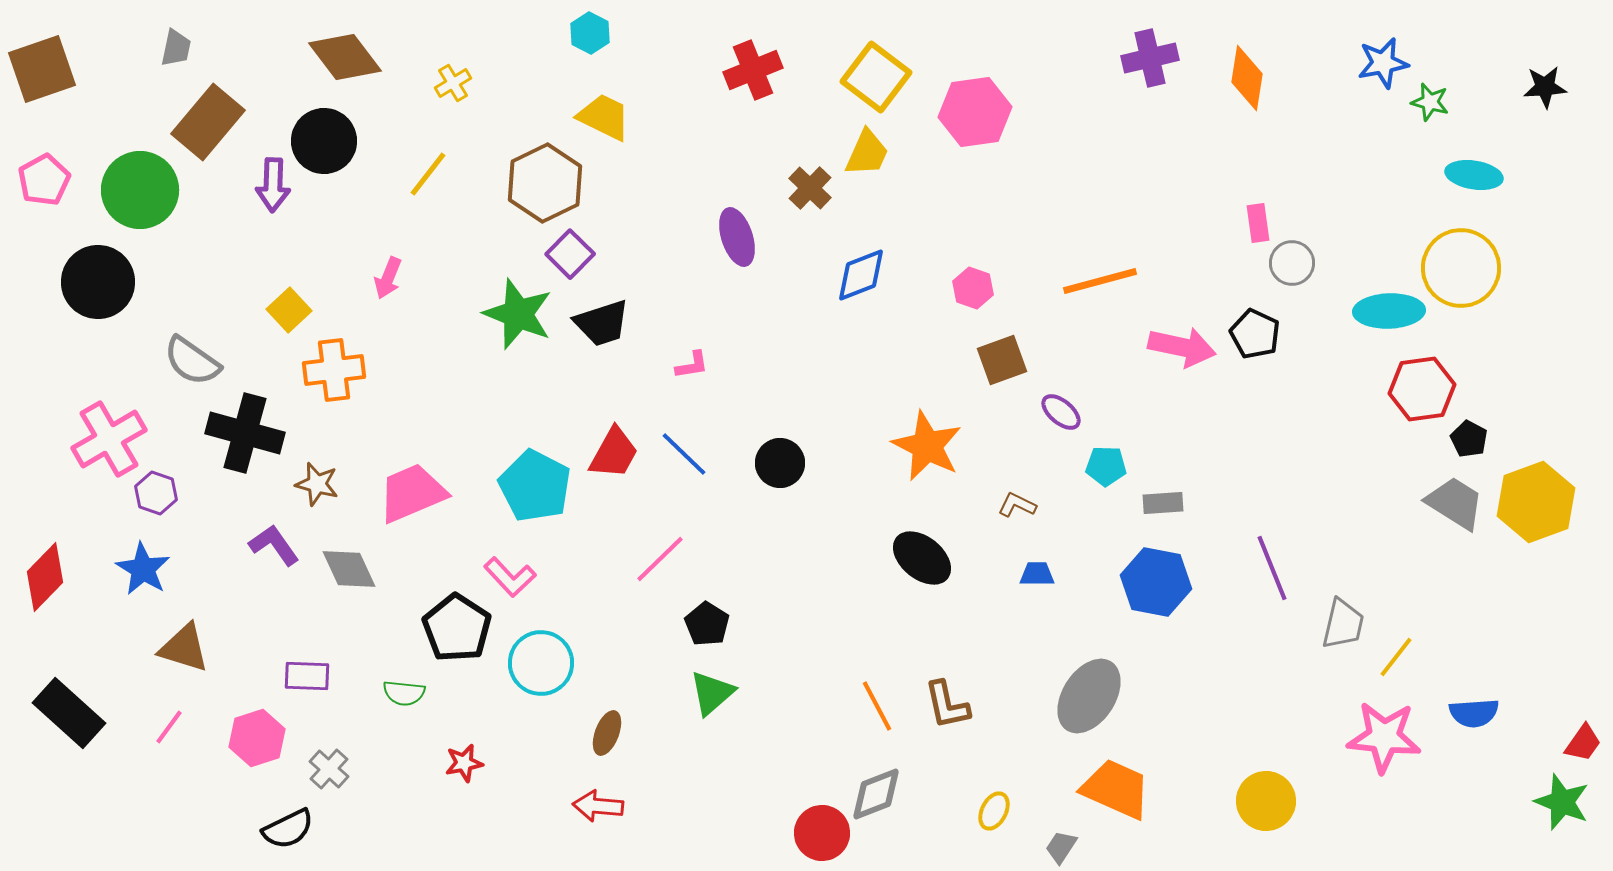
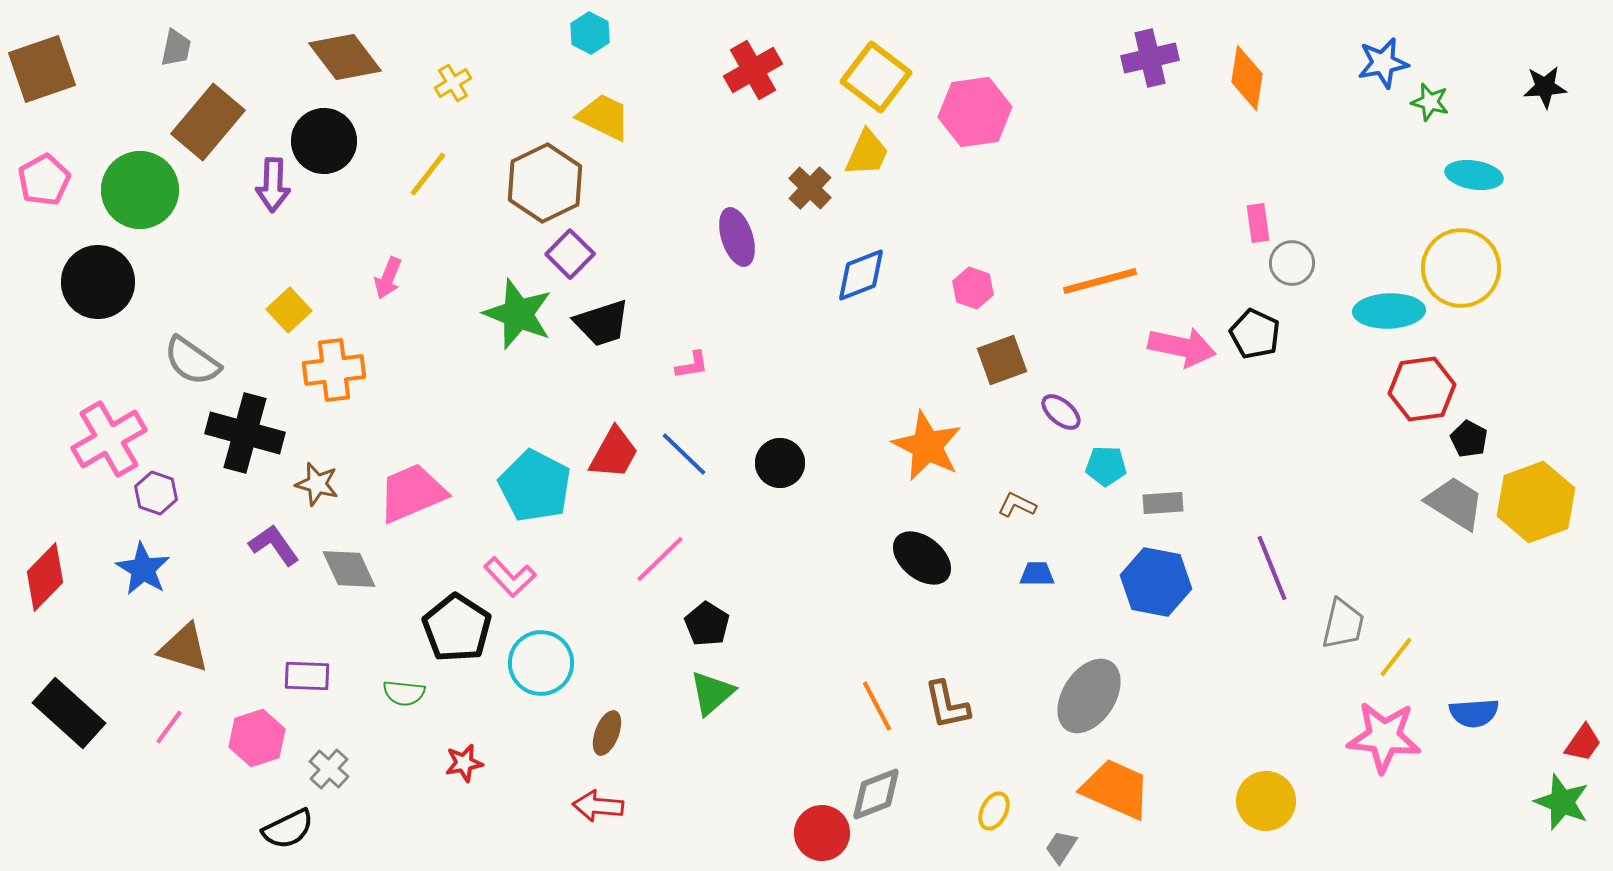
red cross at (753, 70): rotated 8 degrees counterclockwise
